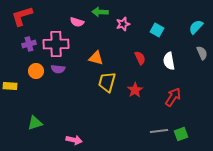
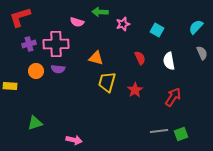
red L-shape: moved 2 px left, 1 px down
